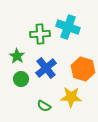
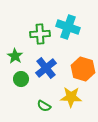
green star: moved 2 px left
